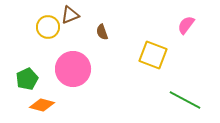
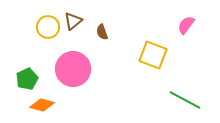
brown triangle: moved 3 px right, 6 px down; rotated 18 degrees counterclockwise
